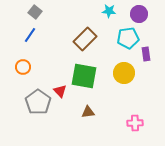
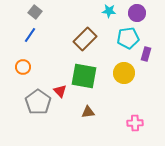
purple circle: moved 2 px left, 1 px up
purple rectangle: rotated 24 degrees clockwise
